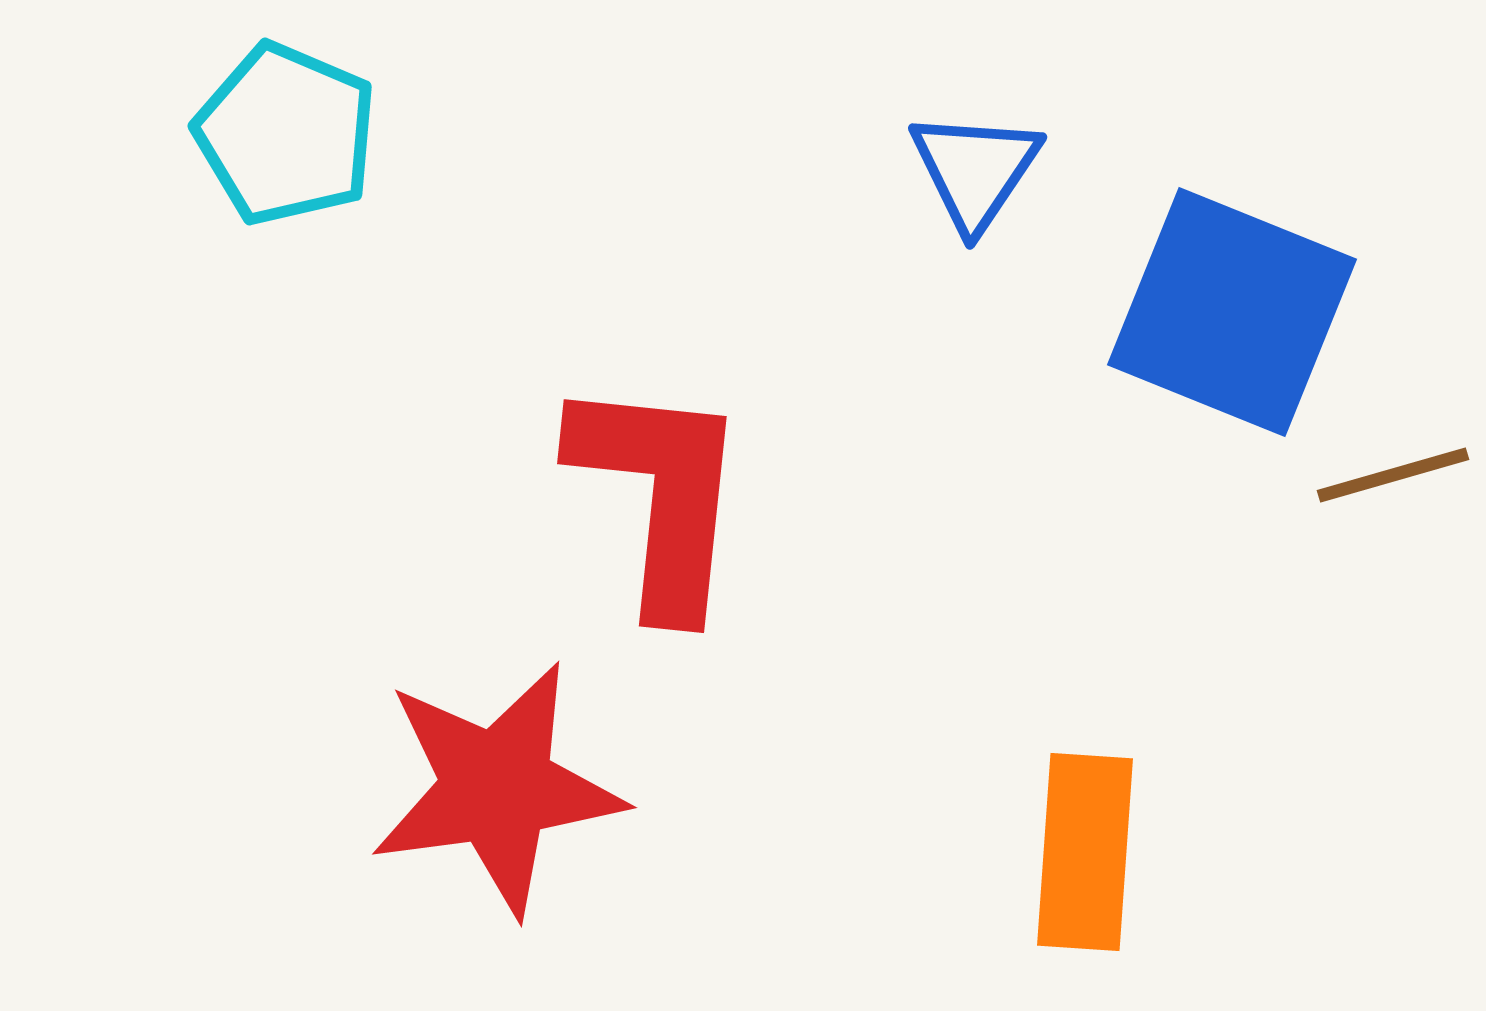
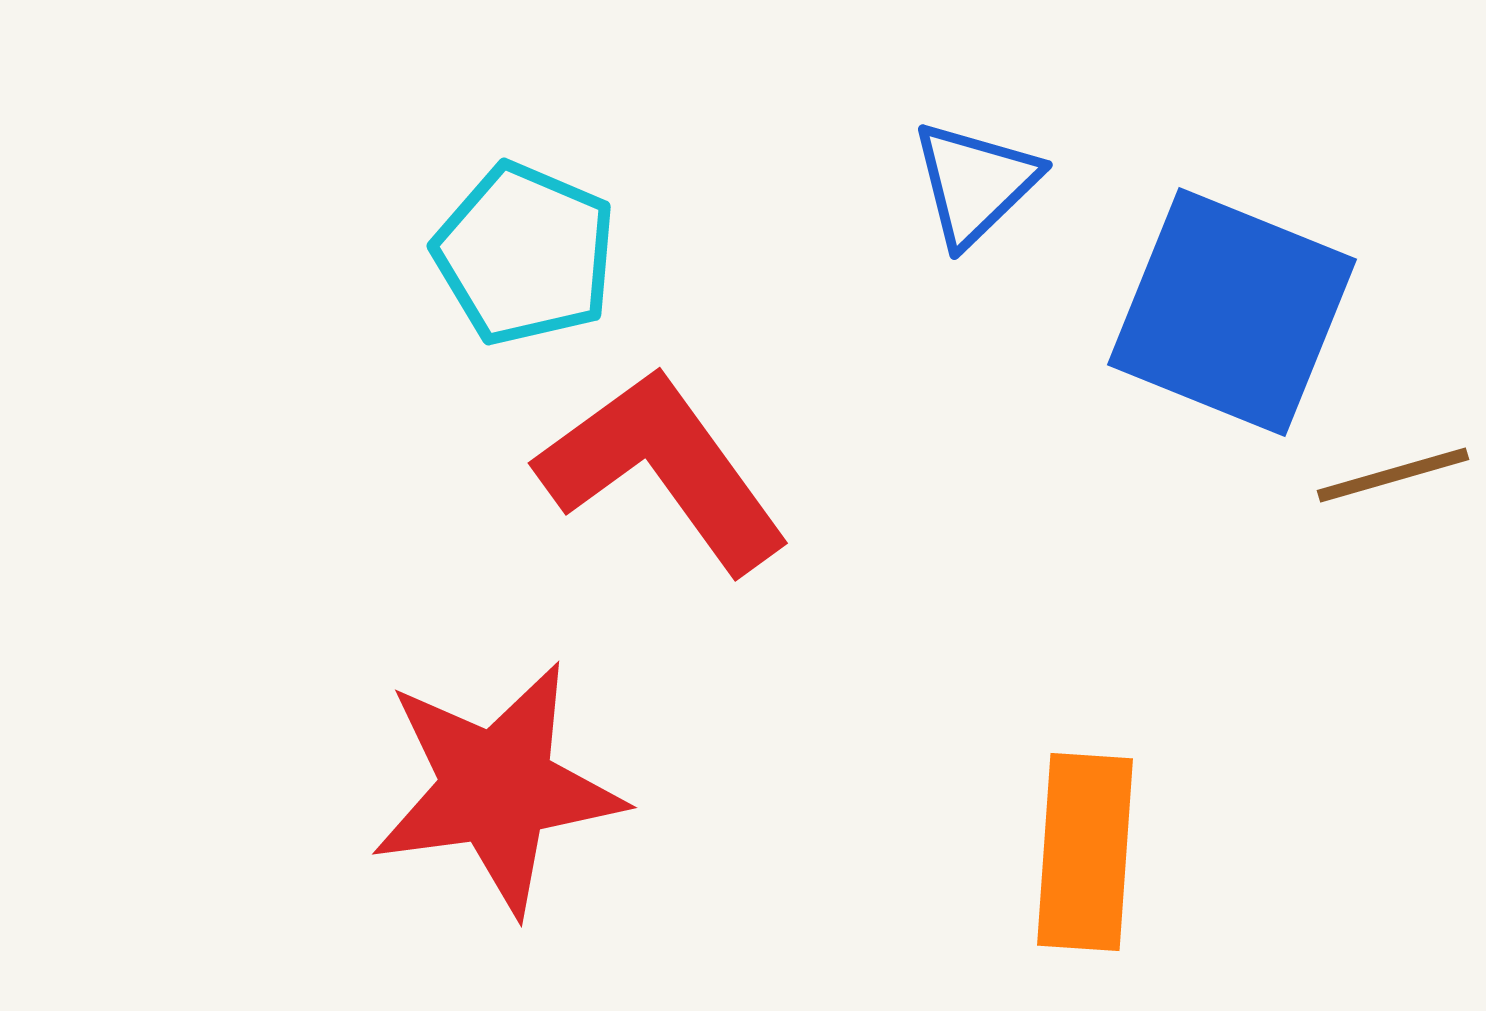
cyan pentagon: moved 239 px right, 120 px down
blue triangle: moved 13 px down; rotated 12 degrees clockwise
red L-shape: moved 3 px right, 25 px up; rotated 42 degrees counterclockwise
